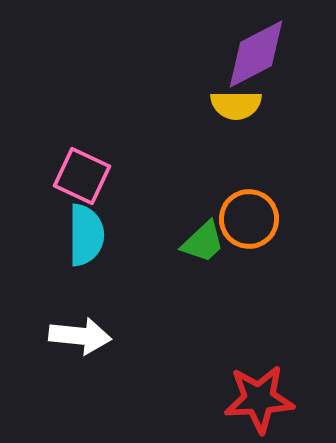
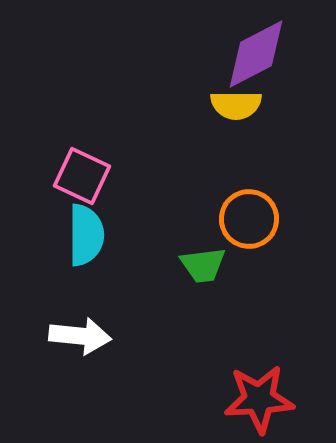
green trapezoid: moved 23 px down; rotated 36 degrees clockwise
